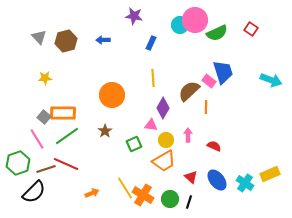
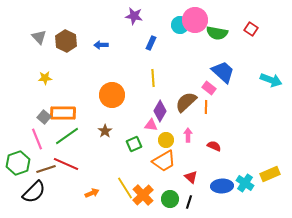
green semicircle at (217, 33): rotated 35 degrees clockwise
blue arrow at (103, 40): moved 2 px left, 5 px down
brown hexagon at (66, 41): rotated 20 degrees counterclockwise
blue trapezoid at (223, 72): rotated 30 degrees counterclockwise
pink rectangle at (209, 81): moved 7 px down
brown semicircle at (189, 91): moved 3 px left, 11 px down
purple diamond at (163, 108): moved 3 px left, 3 px down
pink line at (37, 139): rotated 10 degrees clockwise
blue ellipse at (217, 180): moved 5 px right, 6 px down; rotated 55 degrees counterclockwise
orange cross at (143, 195): rotated 15 degrees clockwise
